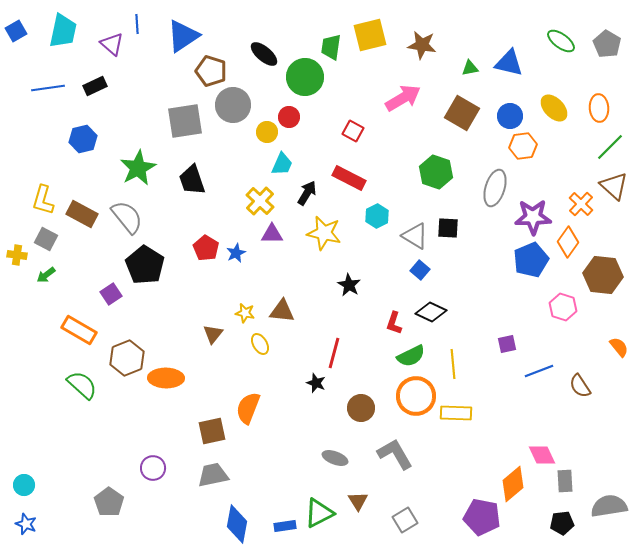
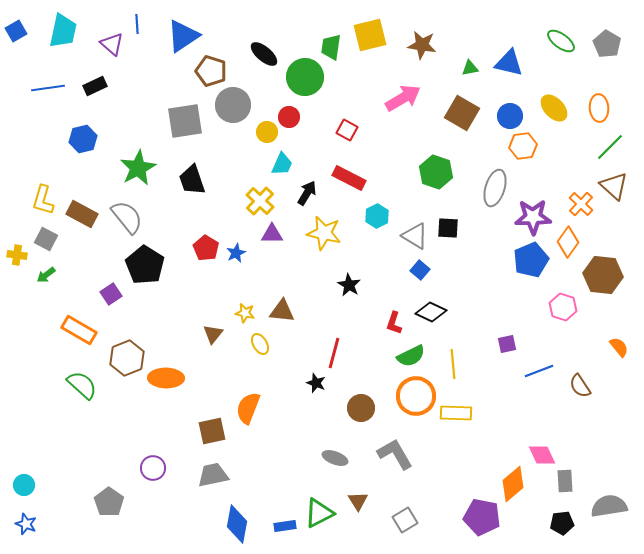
red square at (353, 131): moved 6 px left, 1 px up
